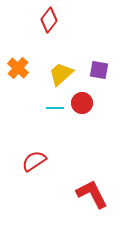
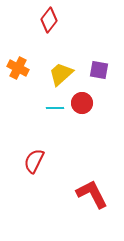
orange cross: rotated 15 degrees counterclockwise
red semicircle: rotated 30 degrees counterclockwise
